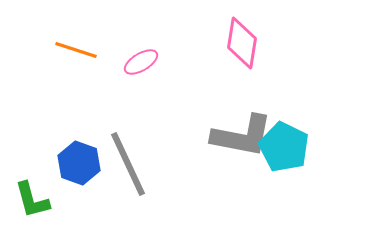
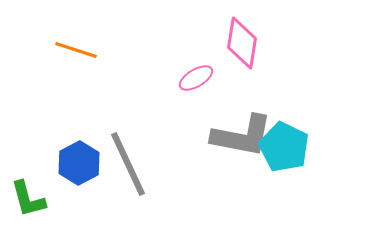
pink ellipse: moved 55 px right, 16 px down
blue hexagon: rotated 12 degrees clockwise
green L-shape: moved 4 px left, 1 px up
